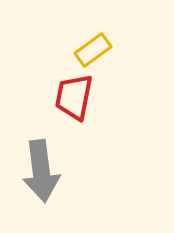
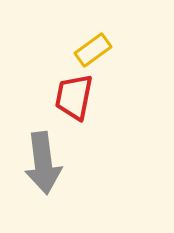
gray arrow: moved 2 px right, 8 px up
